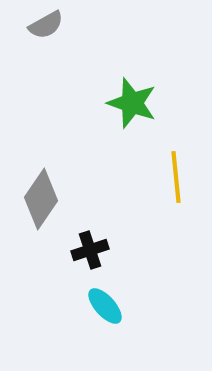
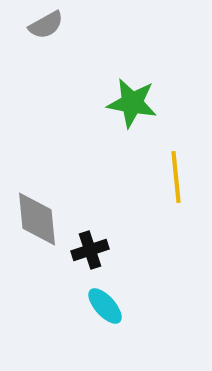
green star: rotated 9 degrees counterclockwise
gray diamond: moved 4 px left, 20 px down; rotated 40 degrees counterclockwise
